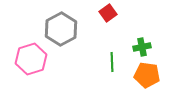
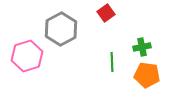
red square: moved 2 px left
pink hexagon: moved 4 px left, 3 px up
